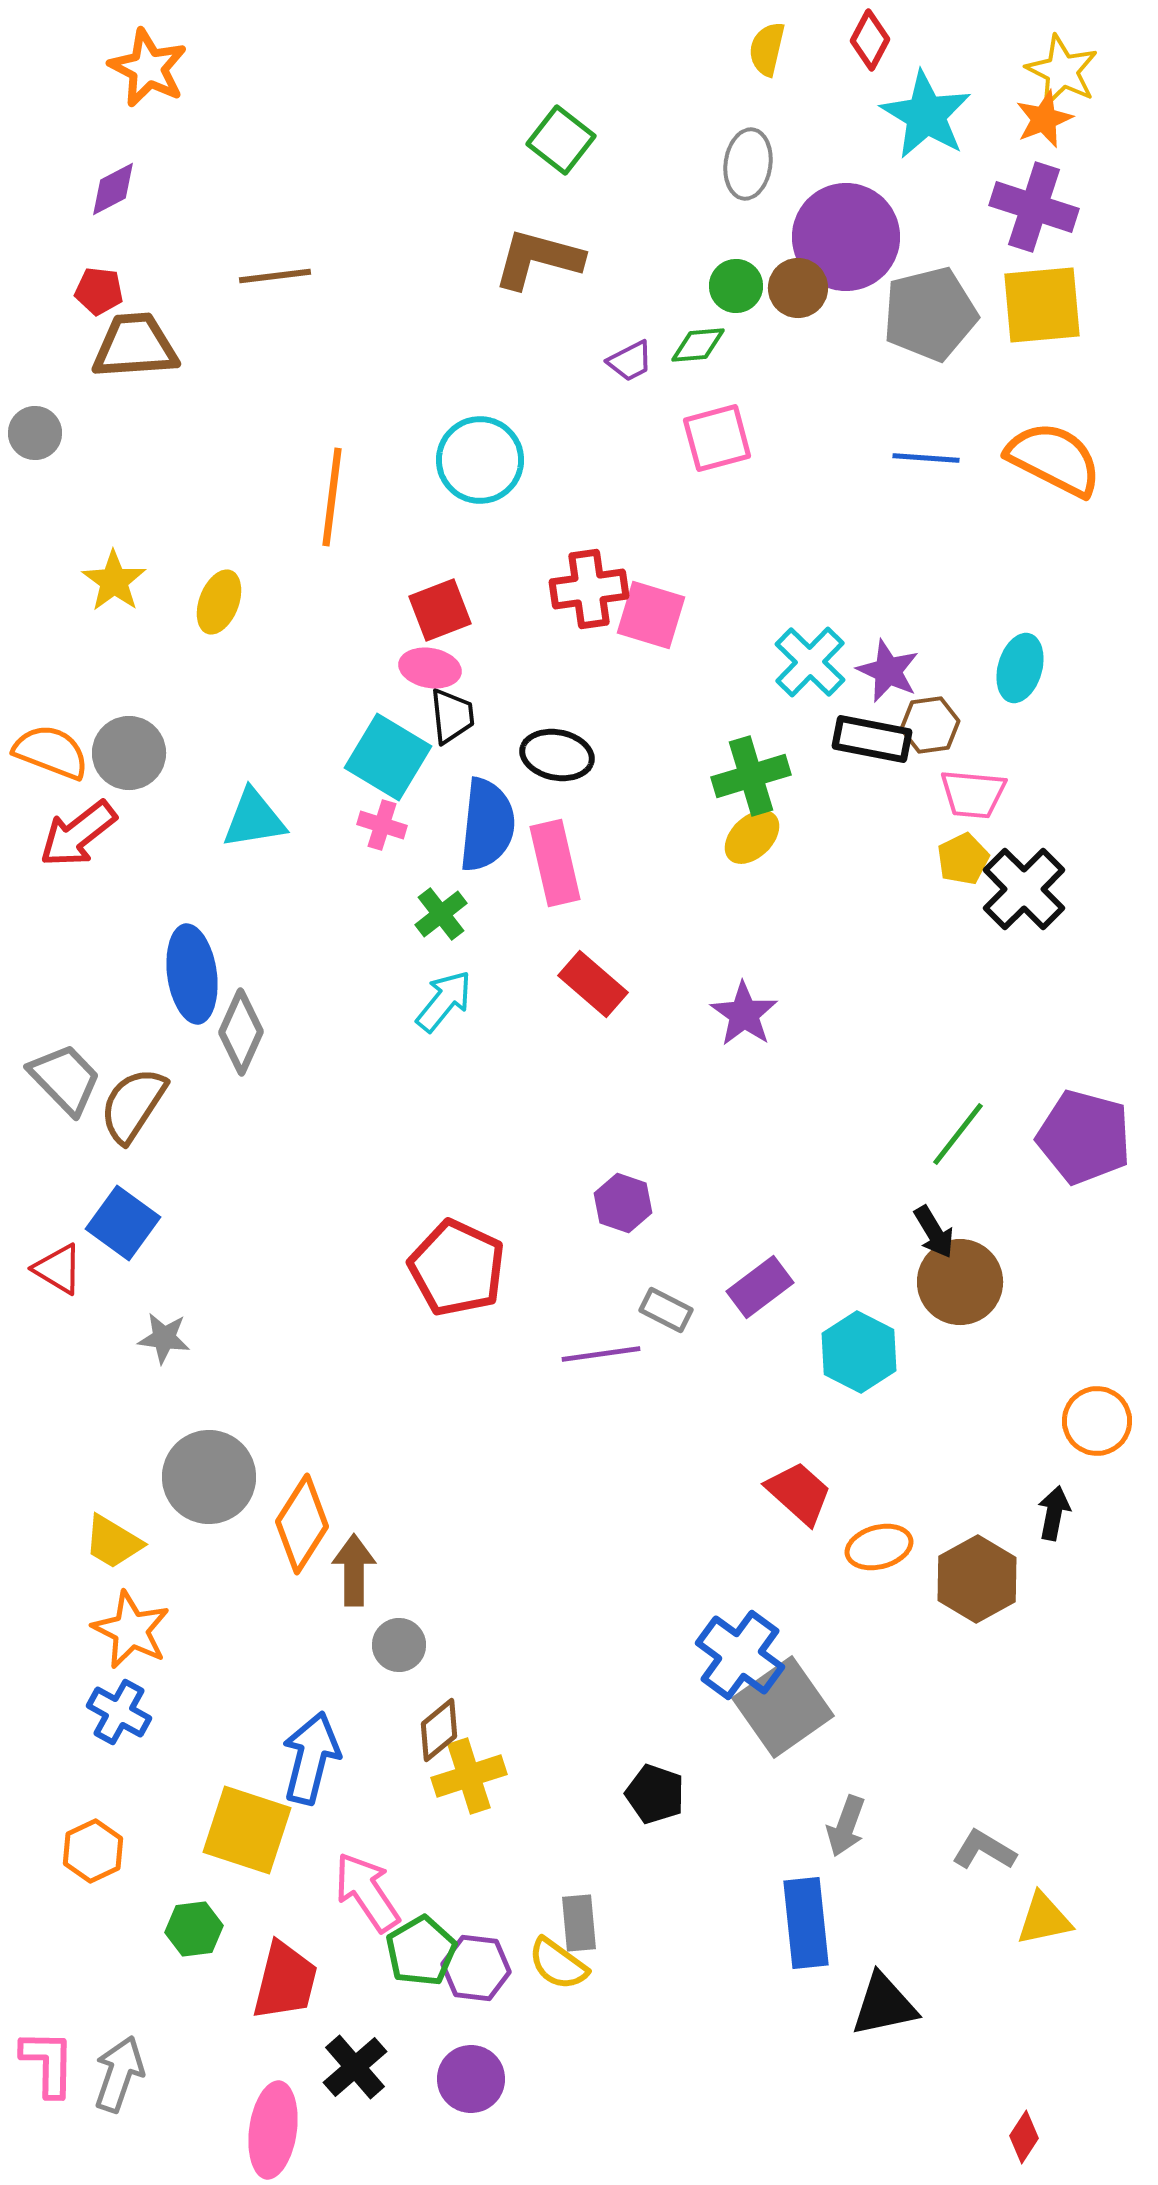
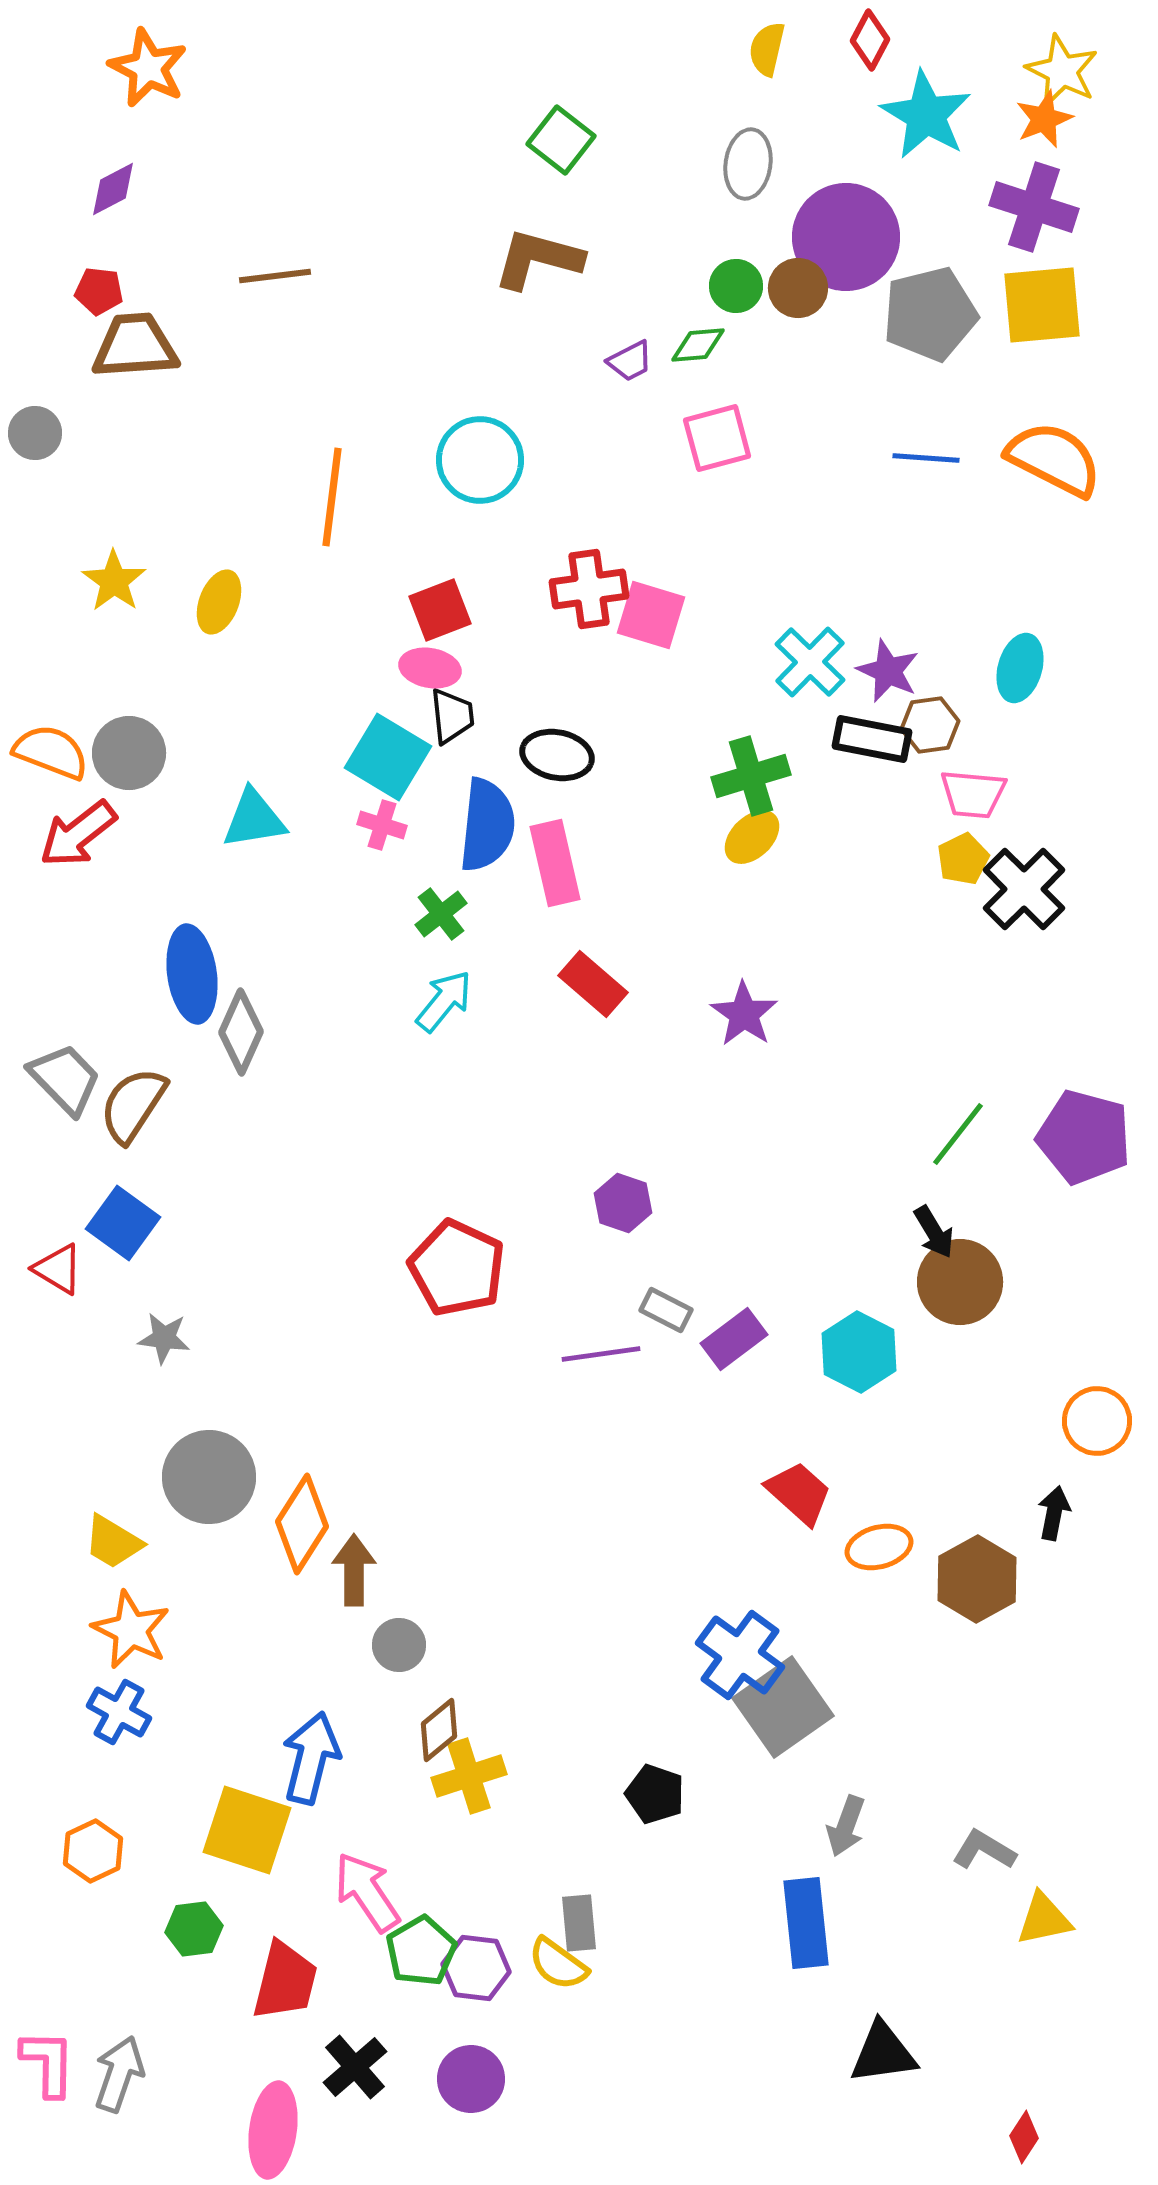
purple rectangle at (760, 1287): moved 26 px left, 52 px down
black triangle at (884, 2005): moved 1 px left, 48 px down; rotated 4 degrees clockwise
